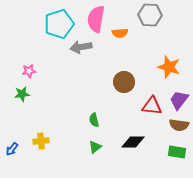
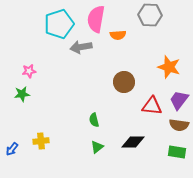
orange semicircle: moved 2 px left, 2 px down
green triangle: moved 2 px right
